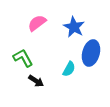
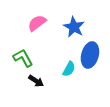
blue ellipse: moved 1 px left, 2 px down
